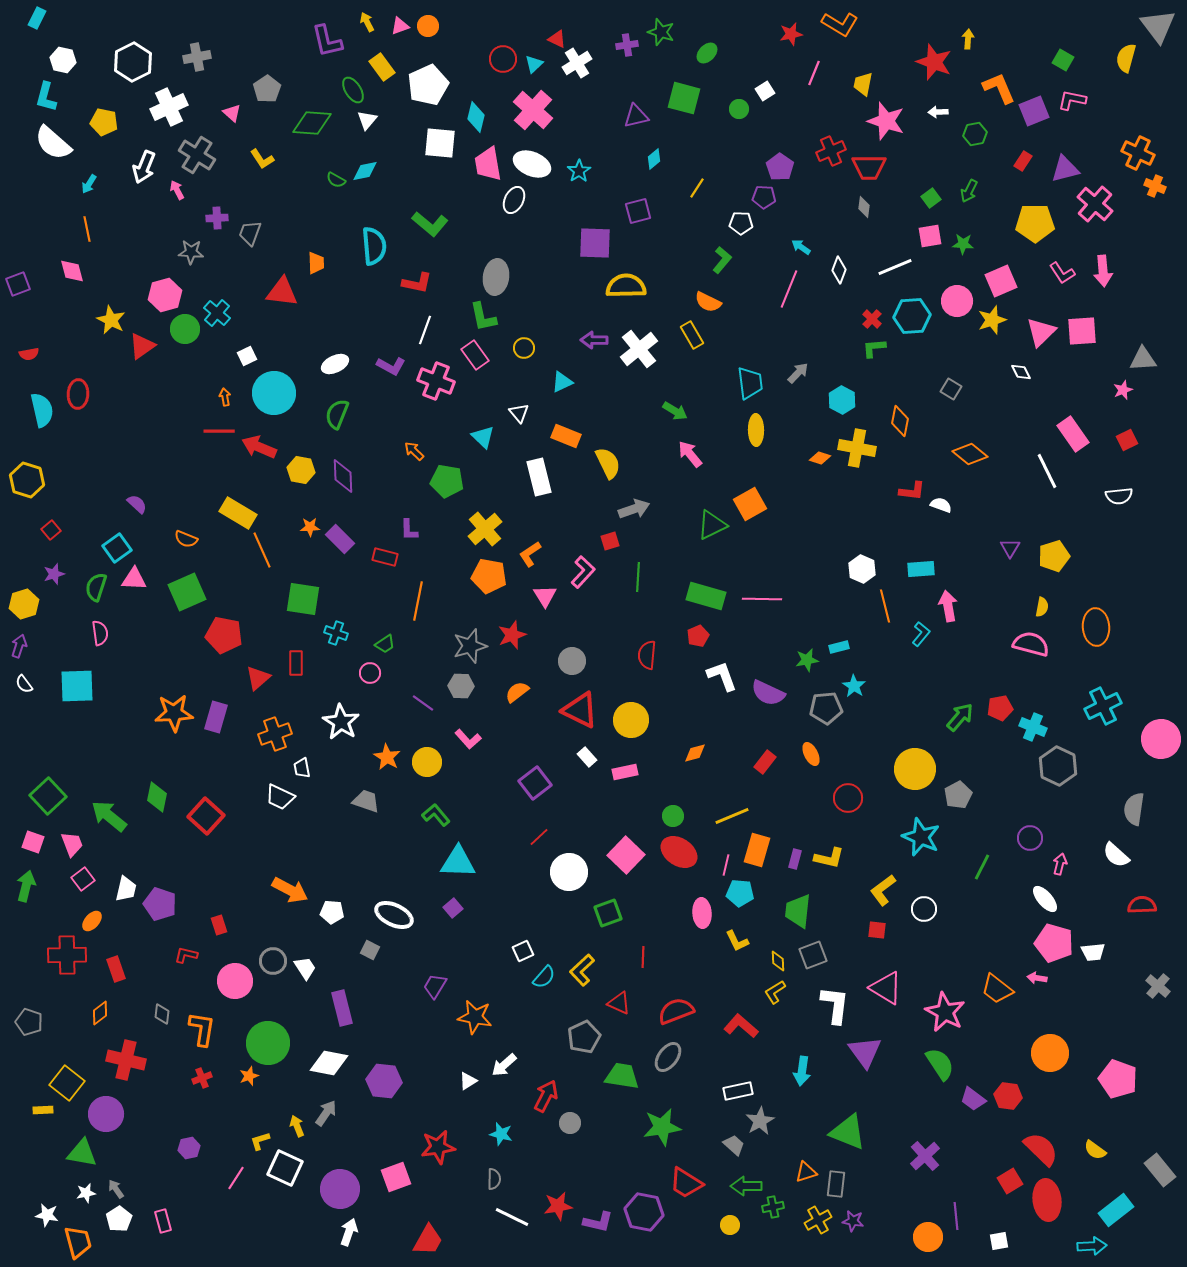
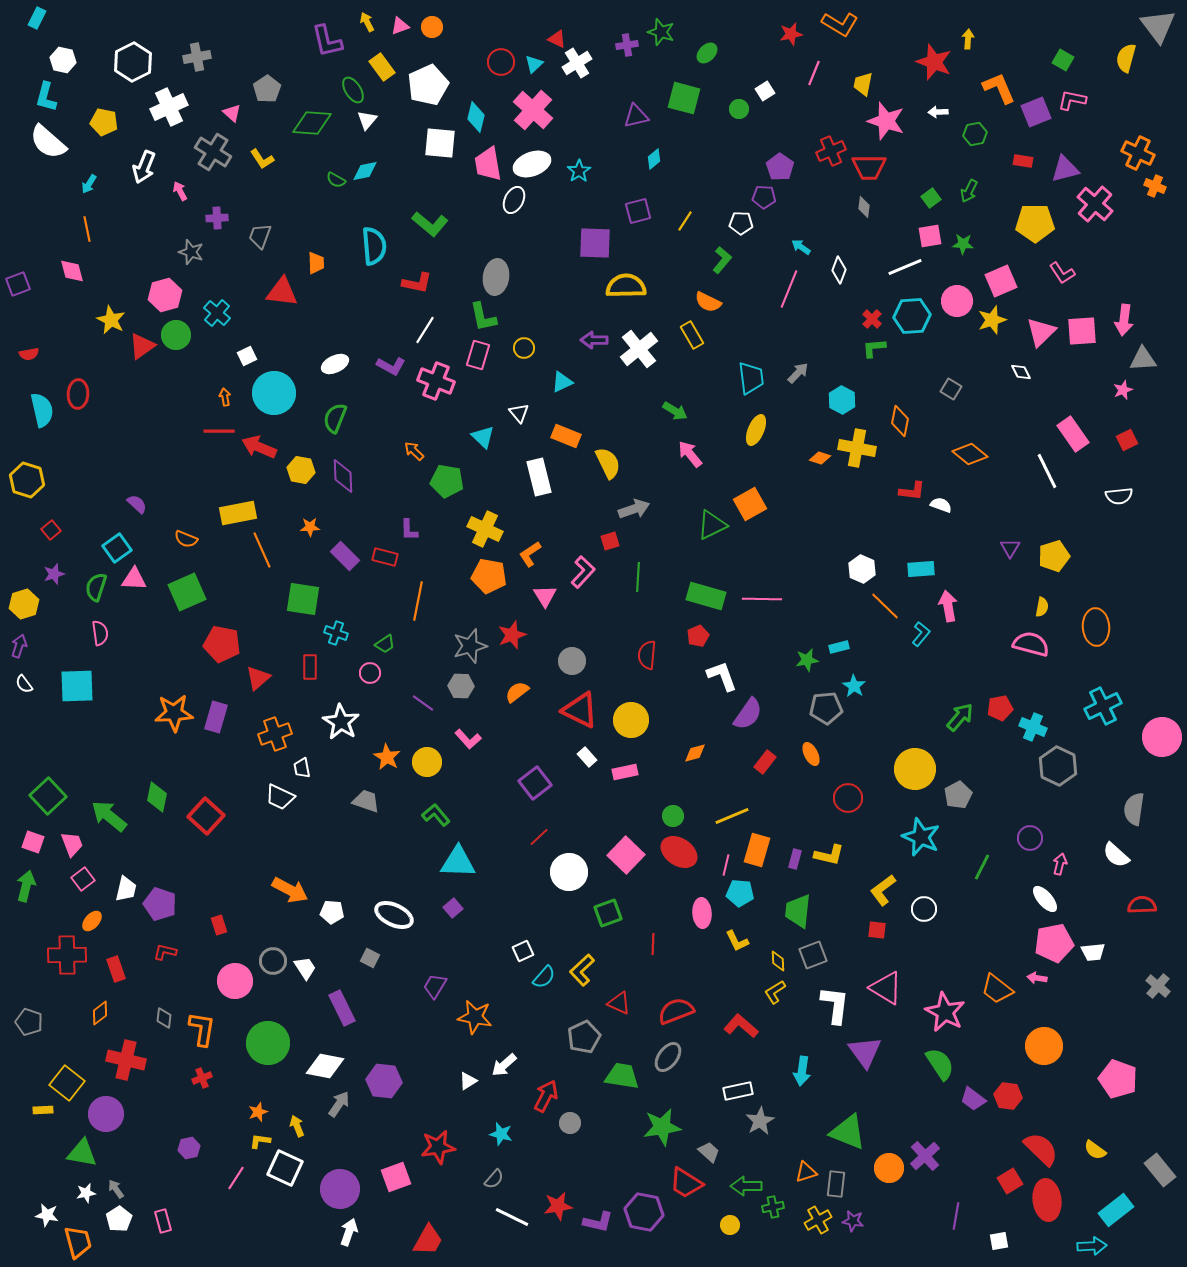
orange circle at (428, 26): moved 4 px right, 1 px down
red circle at (503, 59): moved 2 px left, 3 px down
purple square at (1034, 111): moved 2 px right, 1 px down
white semicircle at (53, 143): moved 5 px left, 1 px up
gray cross at (197, 155): moved 16 px right, 3 px up
red rectangle at (1023, 161): rotated 66 degrees clockwise
white ellipse at (532, 164): rotated 42 degrees counterclockwise
yellow line at (697, 188): moved 12 px left, 33 px down
pink arrow at (177, 190): moved 3 px right, 1 px down
gray trapezoid at (250, 233): moved 10 px right, 3 px down
gray star at (191, 252): rotated 15 degrees clockwise
white line at (895, 267): moved 10 px right
pink arrow at (1103, 271): moved 21 px right, 49 px down; rotated 12 degrees clockwise
green circle at (185, 329): moved 9 px left, 6 px down
white line at (425, 330): rotated 12 degrees clockwise
pink rectangle at (475, 355): moved 3 px right; rotated 52 degrees clockwise
cyan trapezoid at (750, 383): moved 1 px right, 5 px up
green semicircle at (337, 414): moved 2 px left, 4 px down
yellow ellipse at (756, 430): rotated 24 degrees clockwise
yellow rectangle at (238, 513): rotated 42 degrees counterclockwise
yellow cross at (485, 529): rotated 24 degrees counterclockwise
purple rectangle at (340, 539): moved 5 px right, 17 px down
orange line at (885, 606): rotated 32 degrees counterclockwise
red pentagon at (224, 635): moved 2 px left, 9 px down
red rectangle at (296, 663): moved 14 px right, 4 px down
purple semicircle at (768, 693): moved 20 px left, 21 px down; rotated 80 degrees counterclockwise
pink circle at (1161, 739): moved 1 px right, 2 px up
yellow L-shape at (829, 858): moved 3 px up
pink pentagon at (1054, 943): rotated 27 degrees counterclockwise
gray square at (370, 950): moved 8 px down
red L-shape at (186, 955): moved 21 px left, 3 px up
red line at (643, 957): moved 10 px right, 13 px up
purple rectangle at (342, 1008): rotated 12 degrees counterclockwise
gray diamond at (162, 1014): moved 2 px right, 4 px down
orange circle at (1050, 1053): moved 6 px left, 7 px up
white diamond at (329, 1063): moved 4 px left, 3 px down
orange star at (249, 1076): moved 9 px right, 36 px down
gray arrow at (326, 1113): moved 13 px right, 9 px up
yellow L-shape at (260, 1141): rotated 25 degrees clockwise
gray trapezoid at (734, 1145): moved 25 px left, 7 px down
gray semicircle at (494, 1179): rotated 40 degrees clockwise
purple line at (956, 1216): rotated 16 degrees clockwise
orange circle at (928, 1237): moved 39 px left, 69 px up
